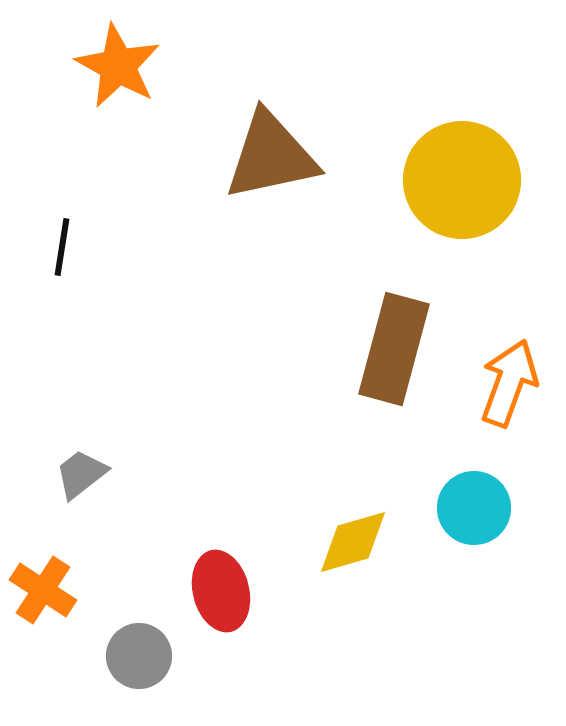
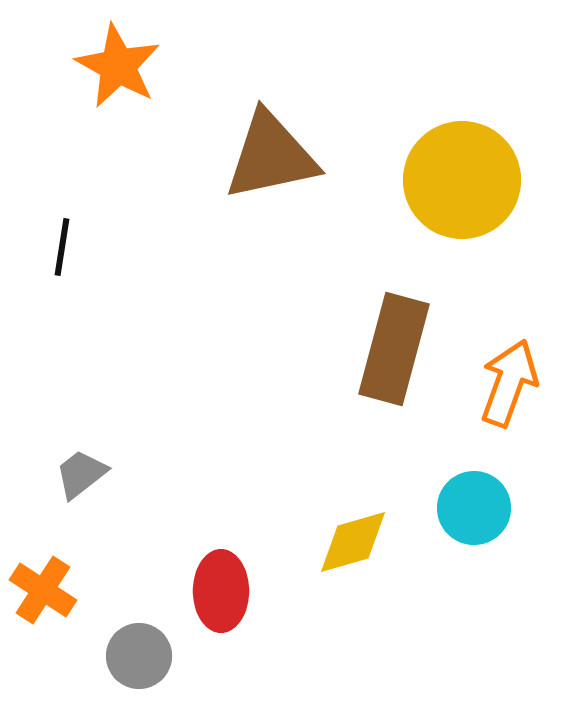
red ellipse: rotated 14 degrees clockwise
